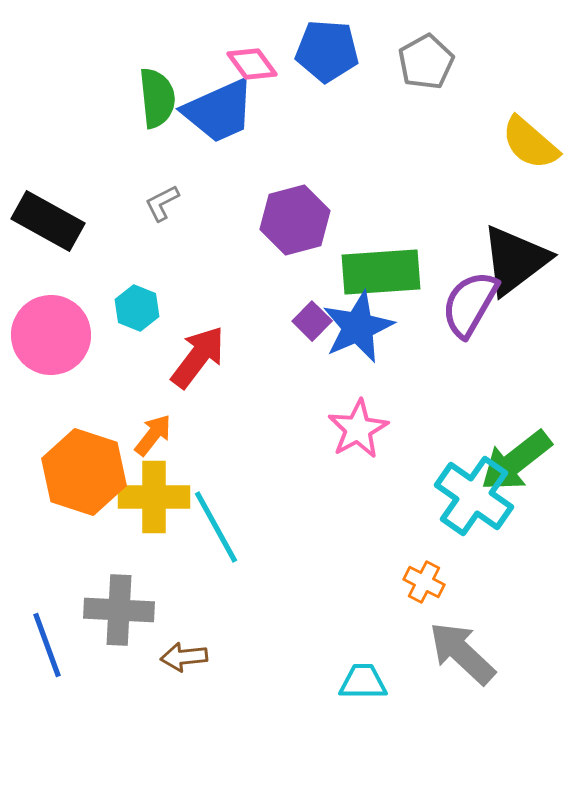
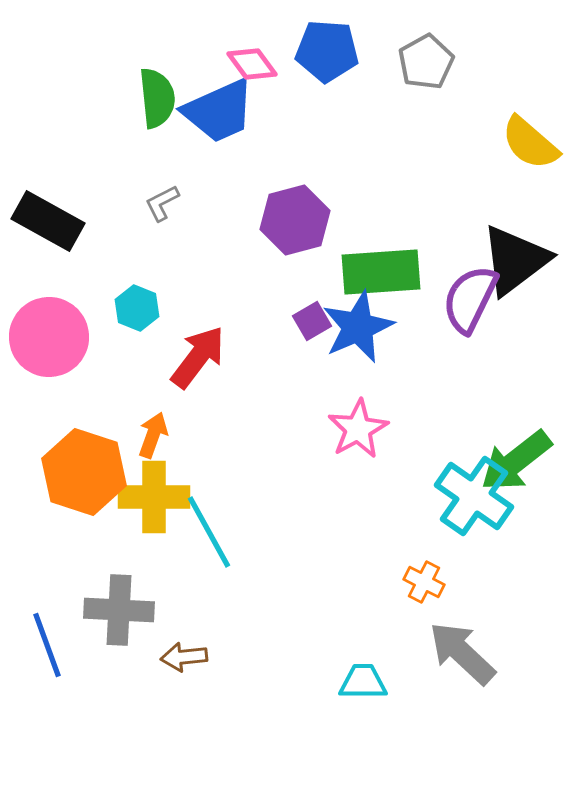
purple semicircle: moved 5 px up; rotated 4 degrees counterclockwise
purple square: rotated 15 degrees clockwise
pink circle: moved 2 px left, 2 px down
orange arrow: rotated 18 degrees counterclockwise
cyan line: moved 7 px left, 5 px down
